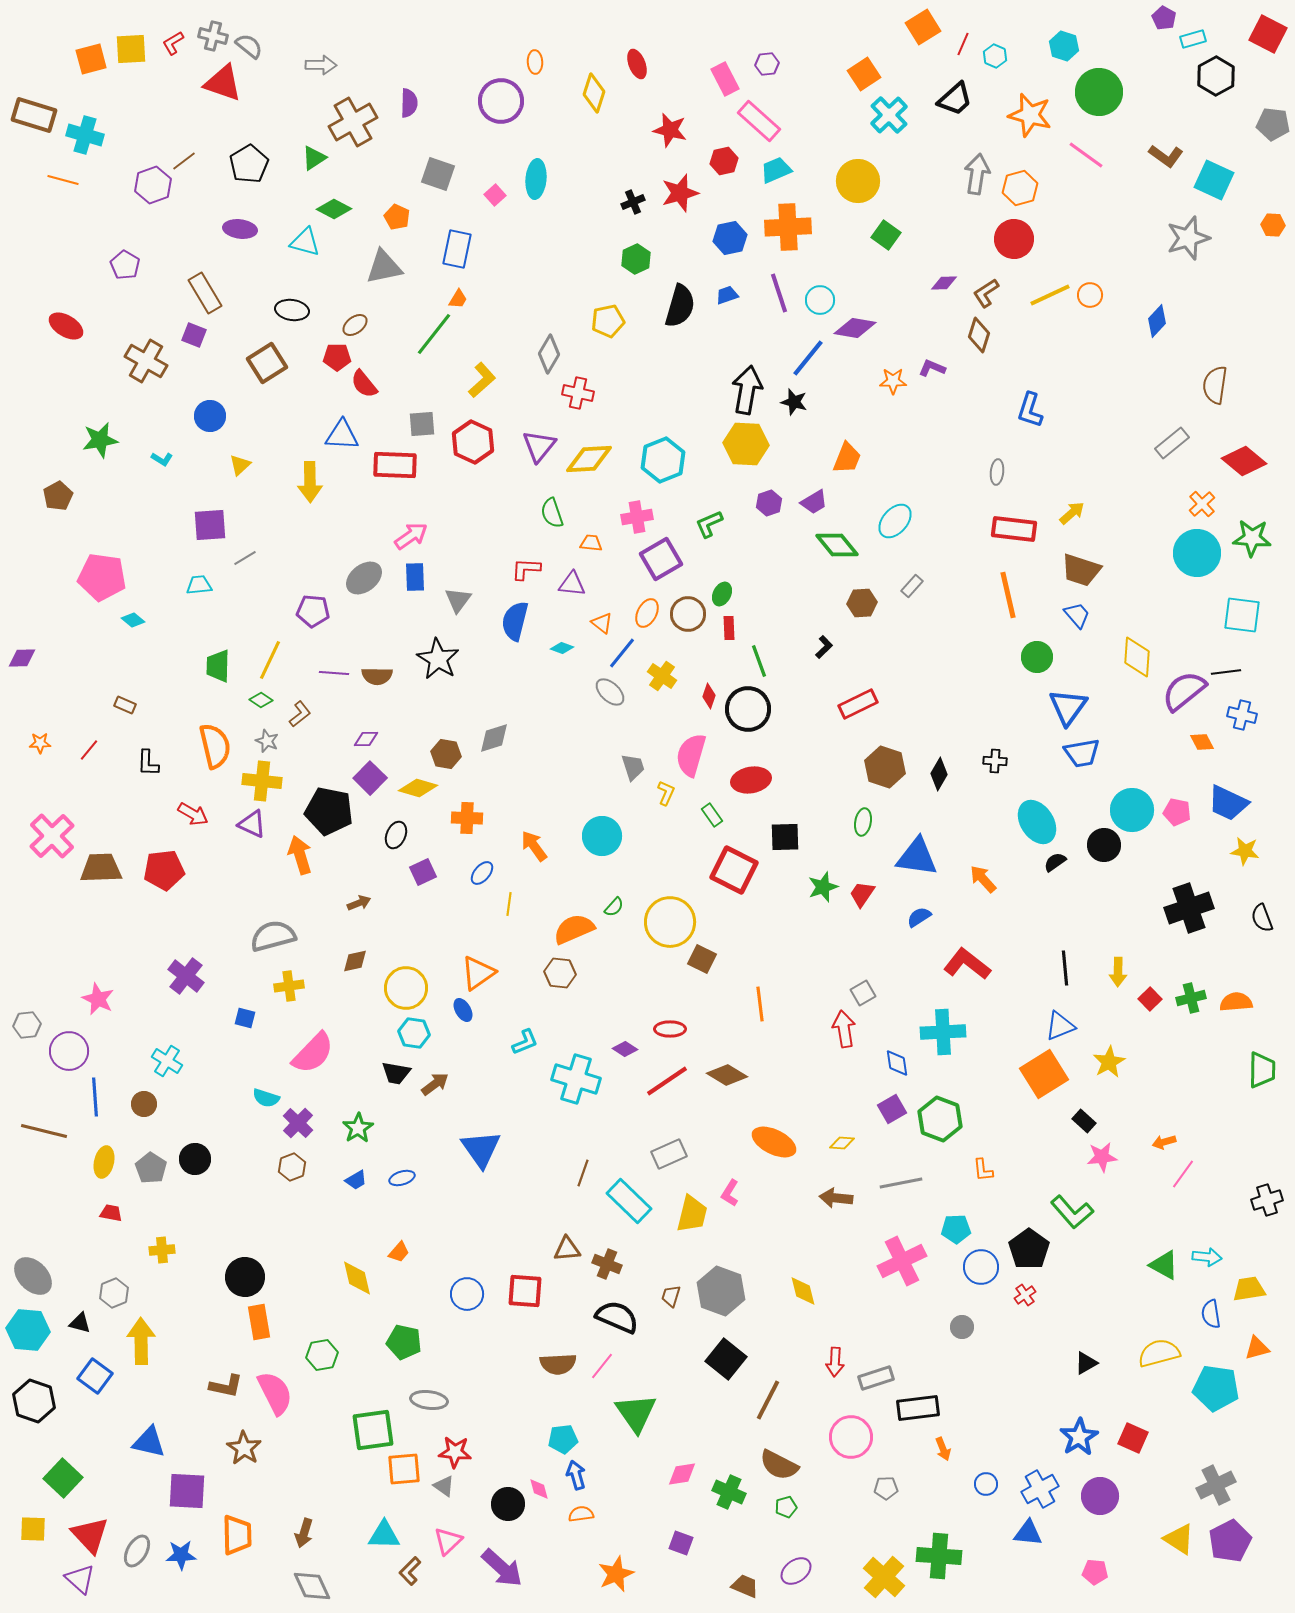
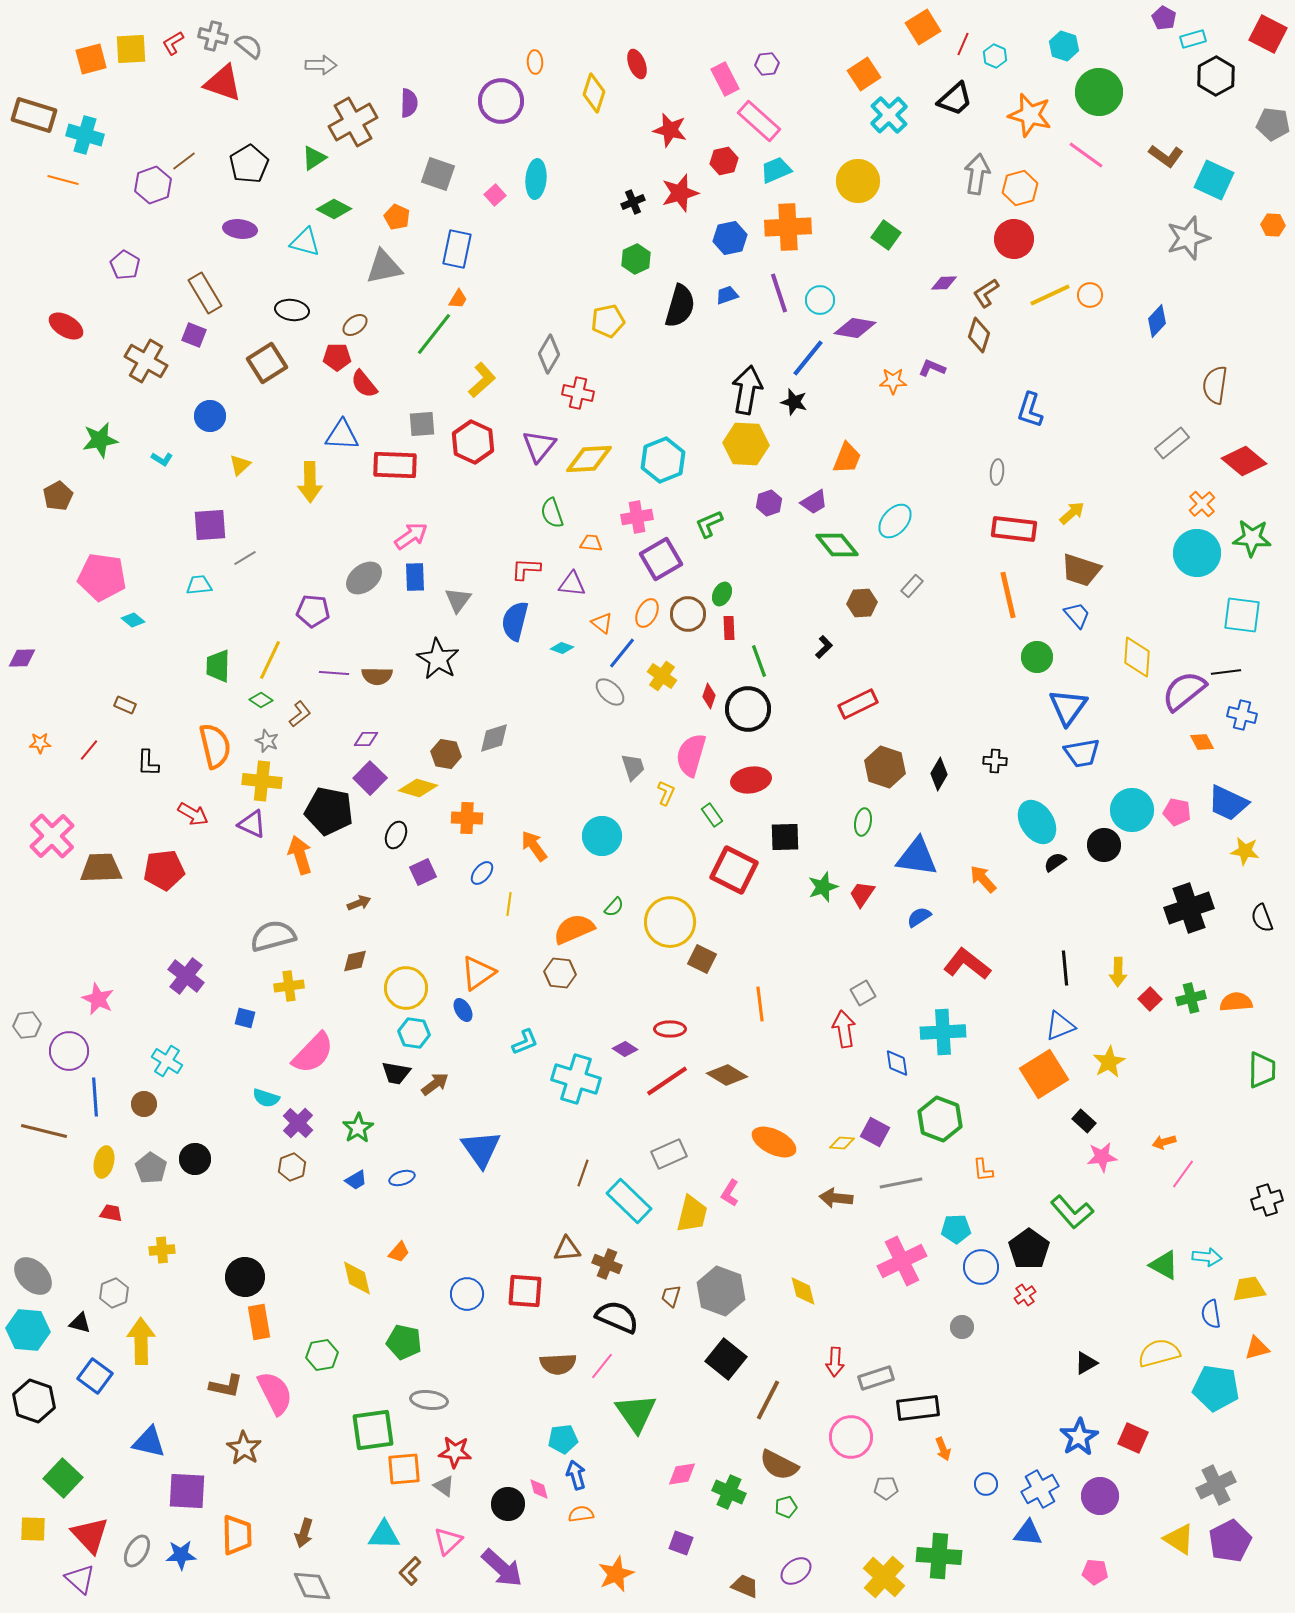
purple square at (892, 1109): moved 17 px left, 23 px down; rotated 32 degrees counterclockwise
